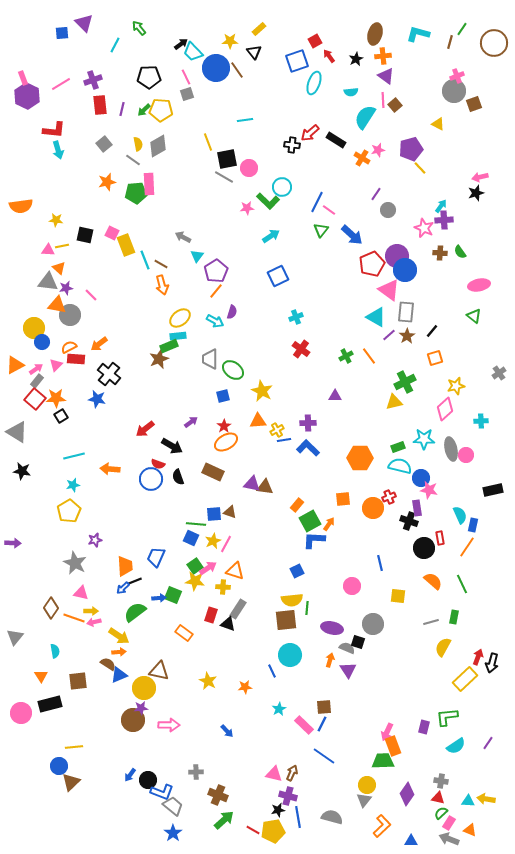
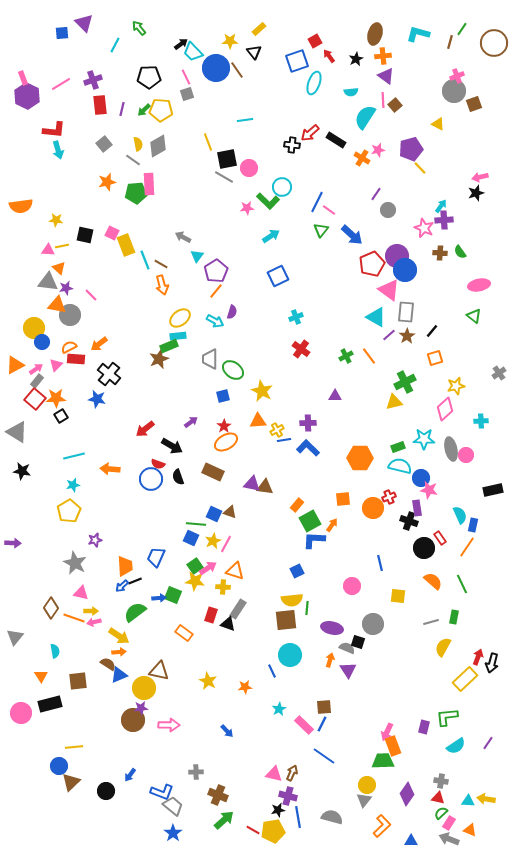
blue square at (214, 514): rotated 28 degrees clockwise
orange arrow at (329, 524): moved 3 px right, 1 px down
red rectangle at (440, 538): rotated 24 degrees counterclockwise
blue arrow at (123, 588): moved 1 px left, 2 px up
black circle at (148, 780): moved 42 px left, 11 px down
